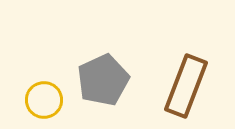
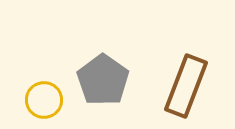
gray pentagon: rotated 12 degrees counterclockwise
